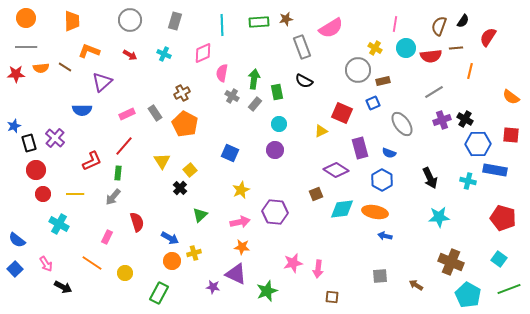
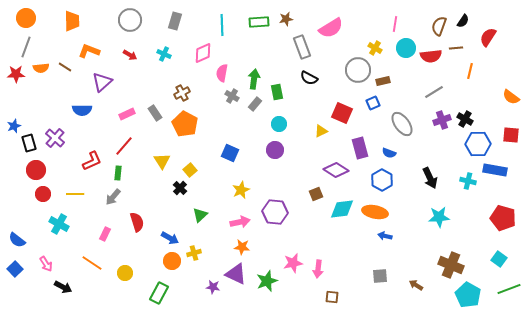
gray line at (26, 47): rotated 70 degrees counterclockwise
black semicircle at (304, 81): moved 5 px right, 3 px up
pink rectangle at (107, 237): moved 2 px left, 3 px up
brown cross at (451, 262): moved 3 px down
green star at (267, 291): moved 10 px up
